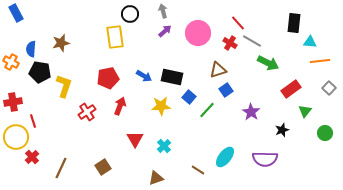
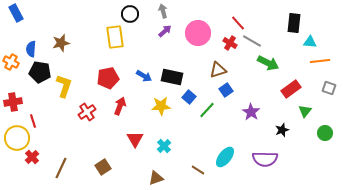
gray square at (329, 88): rotated 24 degrees counterclockwise
yellow circle at (16, 137): moved 1 px right, 1 px down
